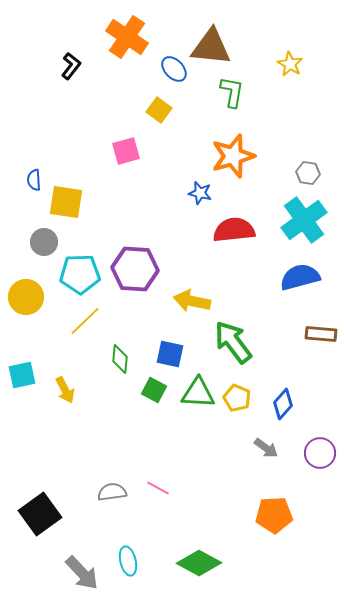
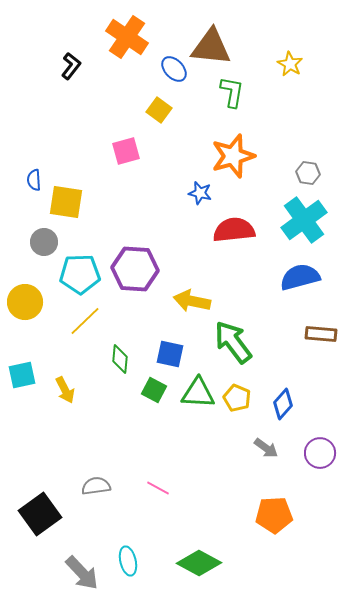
yellow circle at (26, 297): moved 1 px left, 5 px down
gray semicircle at (112, 492): moved 16 px left, 6 px up
